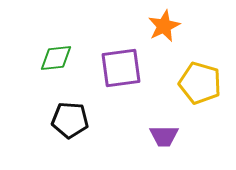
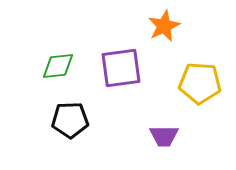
green diamond: moved 2 px right, 8 px down
yellow pentagon: rotated 12 degrees counterclockwise
black pentagon: rotated 6 degrees counterclockwise
